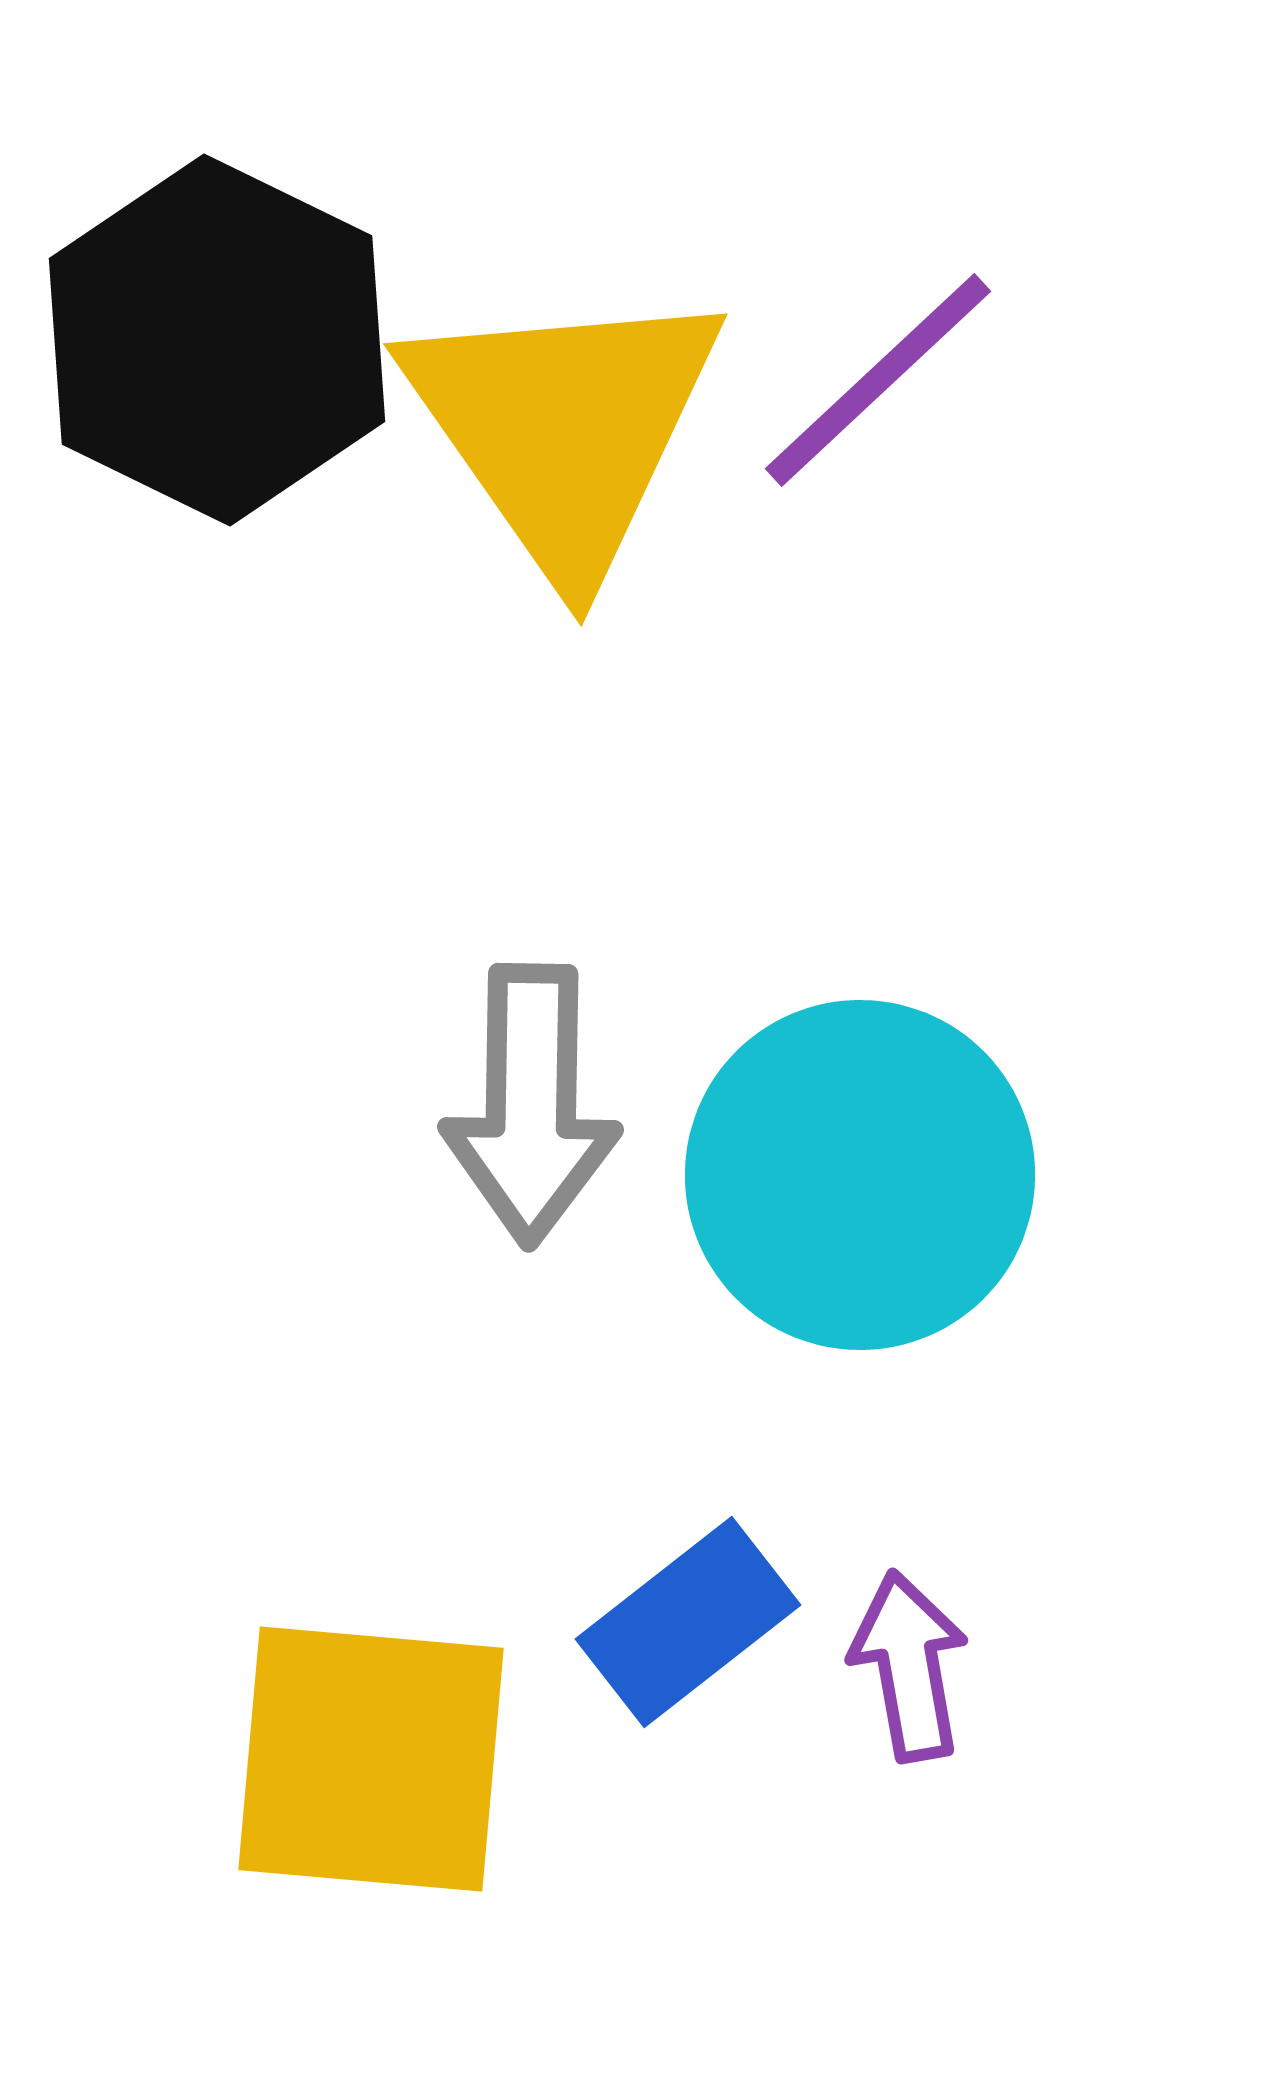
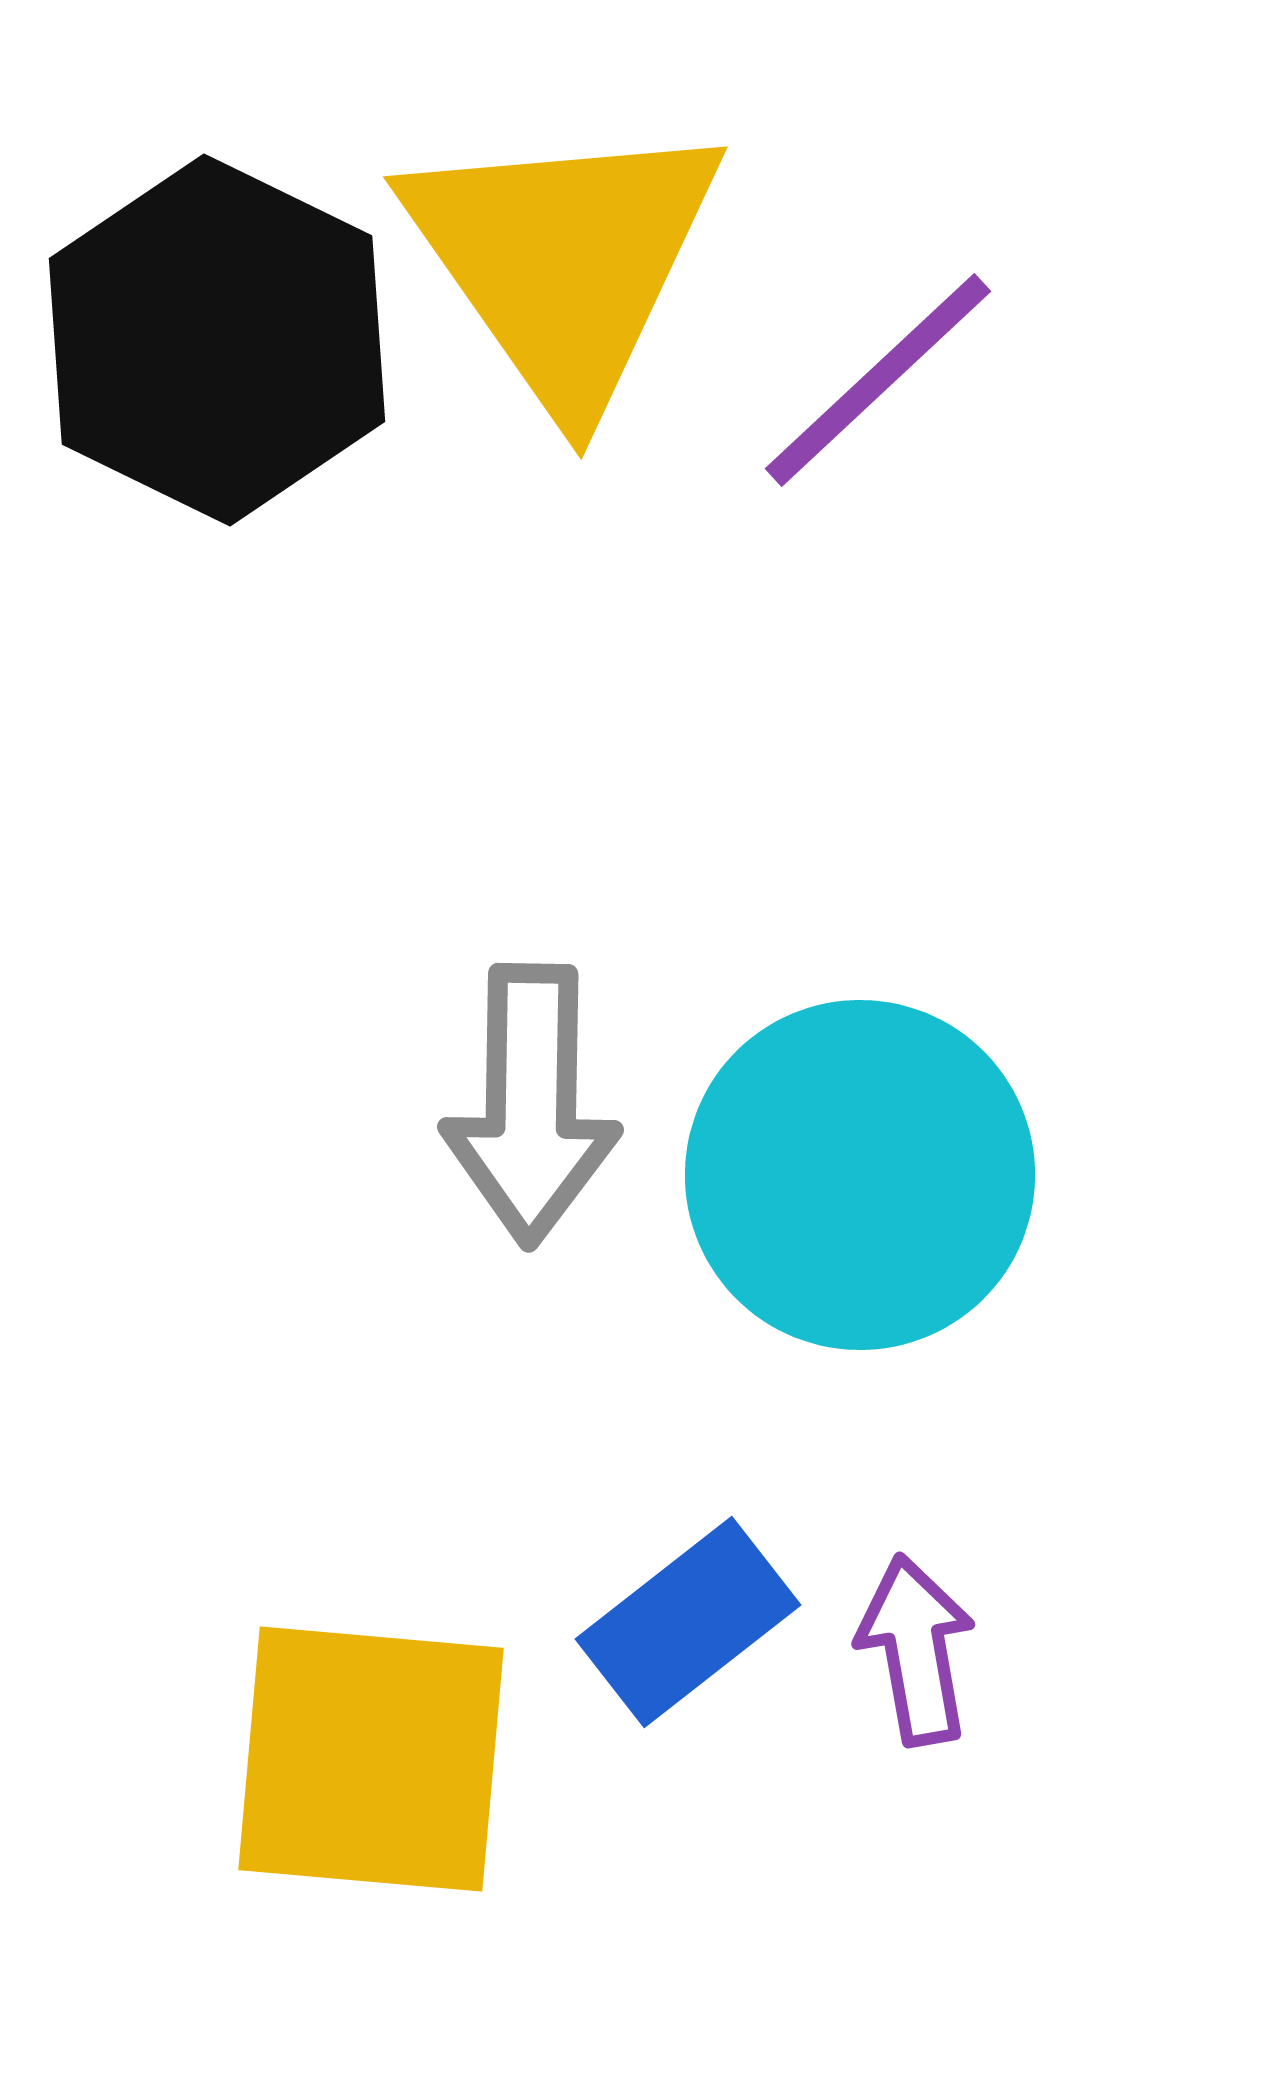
yellow triangle: moved 167 px up
purple arrow: moved 7 px right, 16 px up
